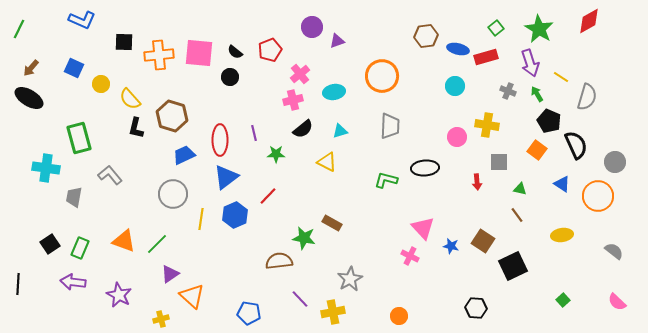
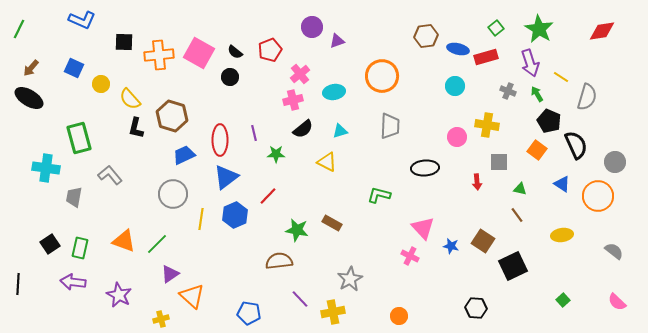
red diamond at (589, 21): moved 13 px right, 10 px down; rotated 20 degrees clockwise
pink square at (199, 53): rotated 24 degrees clockwise
green L-shape at (386, 180): moved 7 px left, 15 px down
green star at (304, 238): moved 7 px left, 8 px up
green rectangle at (80, 248): rotated 10 degrees counterclockwise
